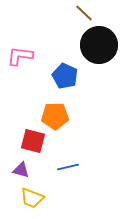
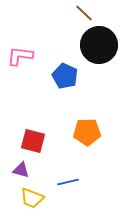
orange pentagon: moved 32 px right, 16 px down
blue line: moved 15 px down
